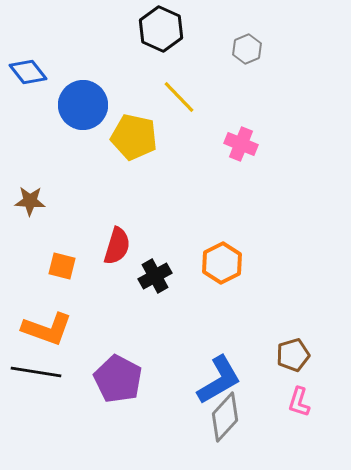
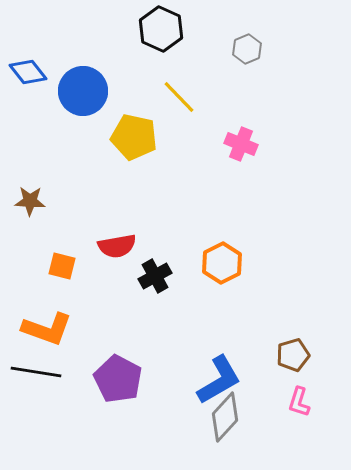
blue circle: moved 14 px up
red semicircle: rotated 63 degrees clockwise
